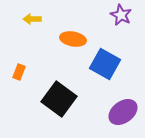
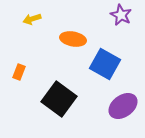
yellow arrow: rotated 18 degrees counterclockwise
purple ellipse: moved 6 px up
